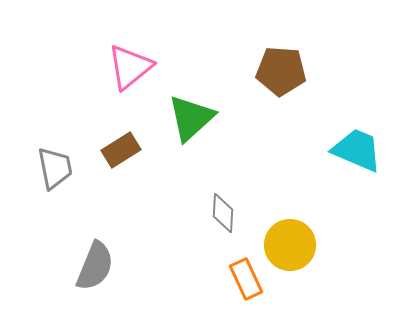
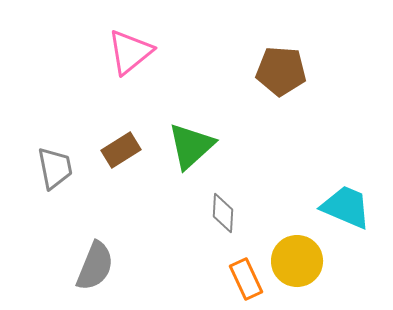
pink triangle: moved 15 px up
green triangle: moved 28 px down
cyan trapezoid: moved 11 px left, 57 px down
yellow circle: moved 7 px right, 16 px down
